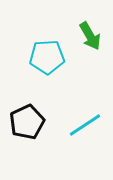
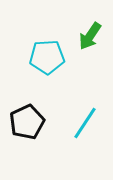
green arrow: rotated 64 degrees clockwise
cyan line: moved 2 px up; rotated 24 degrees counterclockwise
